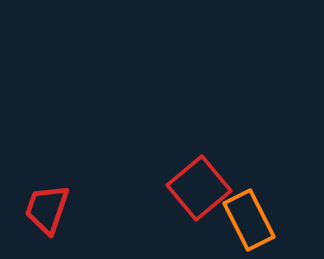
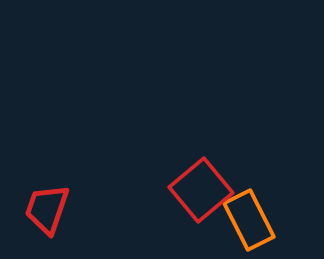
red square: moved 2 px right, 2 px down
